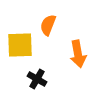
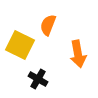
yellow square: rotated 28 degrees clockwise
black cross: moved 1 px right
